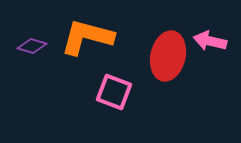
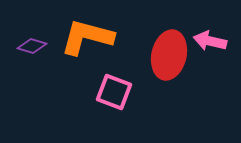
red ellipse: moved 1 px right, 1 px up
